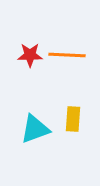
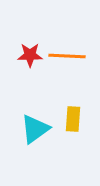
orange line: moved 1 px down
cyan triangle: rotated 16 degrees counterclockwise
